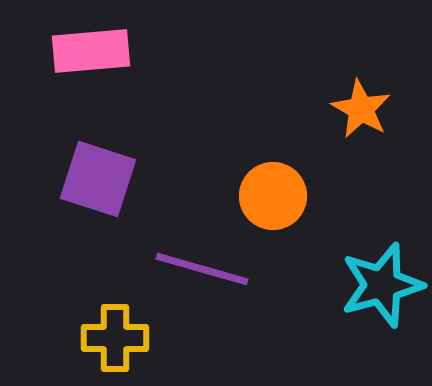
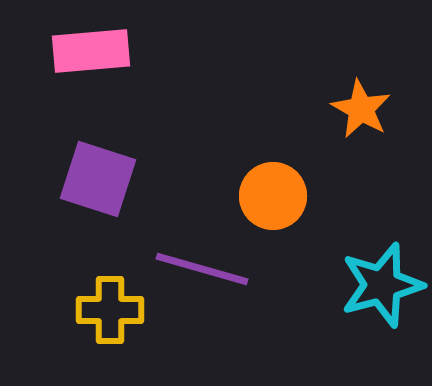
yellow cross: moved 5 px left, 28 px up
